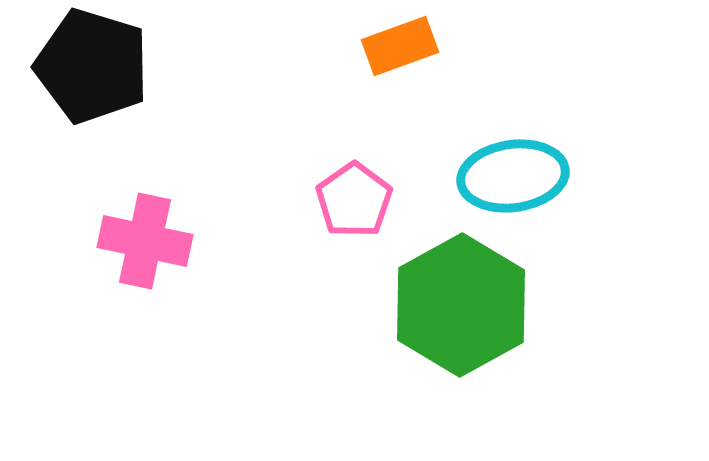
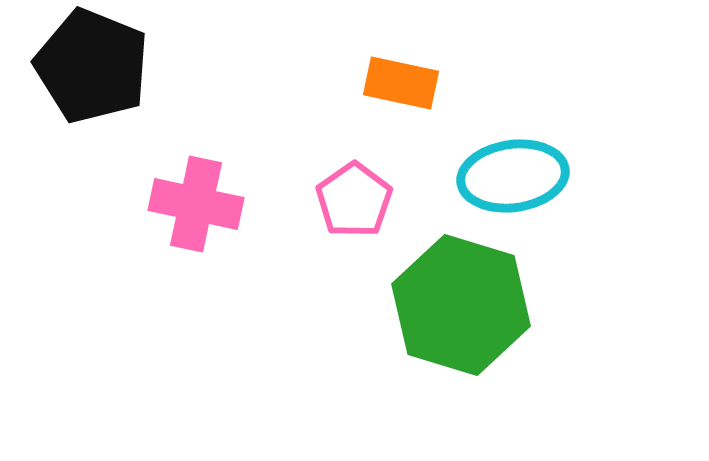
orange rectangle: moved 1 px right, 37 px down; rotated 32 degrees clockwise
black pentagon: rotated 5 degrees clockwise
pink cross: moved 51 px right, 37 px up
green hexagon: rotated 14 degrees counterclockwise
